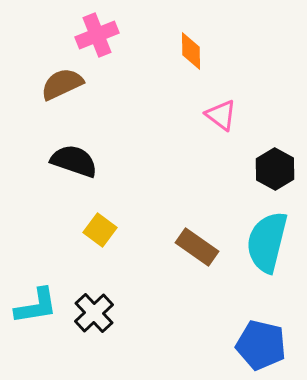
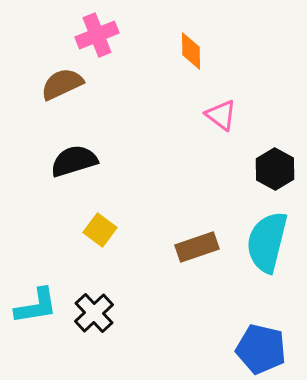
black semicircle: rotated 36 degrees counterclockwise
brown rectangle: rotated 54 degrees counterclockwise
blue pentagon: moved 4 px down
